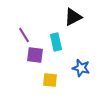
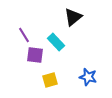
black triangle: rotated 12 degrees counterclockwise
cyan rectangle: rotated 30 degrees counterclockwise
blue star: moved 7 px right, 9 px down
yellow square: rotated 21 degrees counterclockwise
